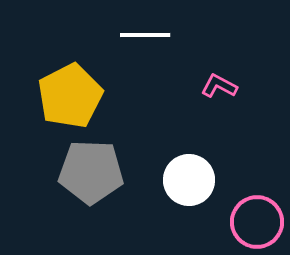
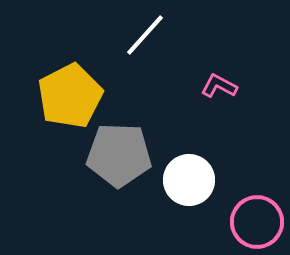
white line: rotated 48 degrees counterclockwise
gray pentagon: moved 28 px right, 17 px up
